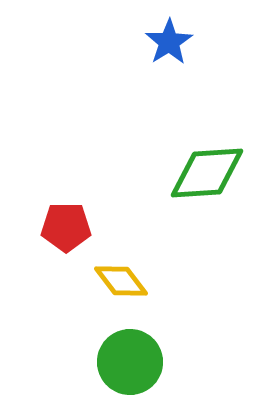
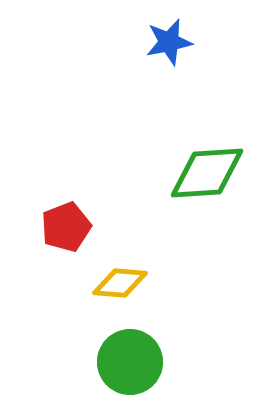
blue star: rotated 21 degrees clockwise
red pentagon: rotated 21 degrees counterclockwise
yellow diamond: moved 1 px left, 2 px down; rotated 48 degrees counterclockwise
